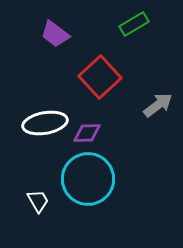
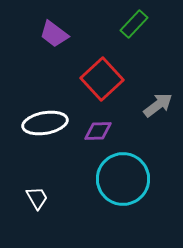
green rectangle: rotated 16 degrees counterclockwise
purple trapezoid: moved 1 px left
red square: moved 2 px right, 2 px down
purple diamond: moved 11 px right, 2 px up
cyan circle: moved 35 px right
white trapezoid: moved 1 px left, 3 px up
